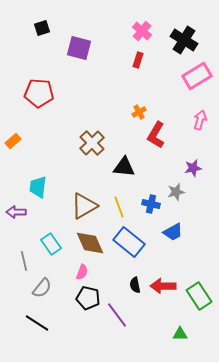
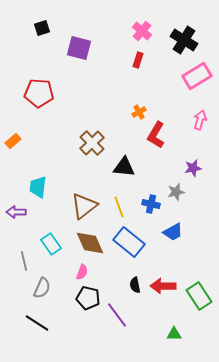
brown triangle: rotated 8 degrees counterclockwise
gray semicircle: rotated 15 degrees counterclockwise
green triangle: moved 6 px left
